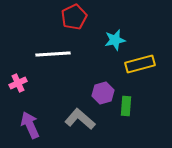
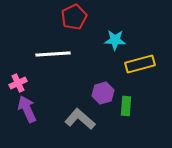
cyan star: rotated 15 degrees clockwise
purple arrow: moved 3 px left, 16 px up
